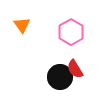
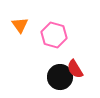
orange triangle: moved 2 px left
pink hexagon: moved 17 px left, 3 px down; rotated 15 degrees counterclockwise
